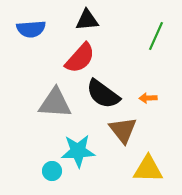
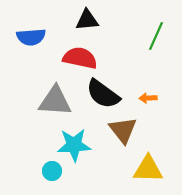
blue semicircle: moved 8 px down
red semicircle: rotated 120 degrees counterclockwise
gray triangle: moved 2 px up
cyan star: moved 4 px left, 6 px up
